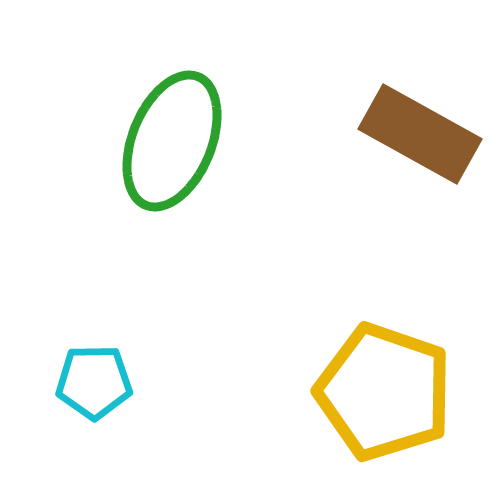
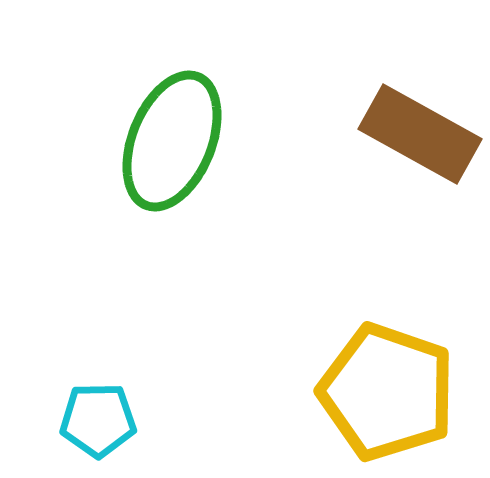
cyan pentagon: moved 4 px right, 38 px down
yellow pentagon: moved 3 px right
